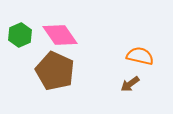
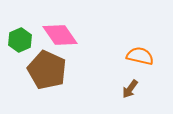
green hexagon: moved 5 px down
brown pentagon: moved 8 px left, 1 px up
brown arrow: moved 5 px down; rotated 18 degrees counterclockwise
